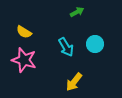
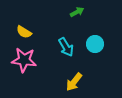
pink star: rotated 10 degrees counterclockwise
